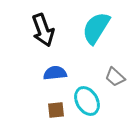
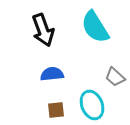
cyan semicircle: moved 1 px left, 1 px up; rotated 64 degrees counterclockwise
blue semicircle: moved 3 px left, 1 px down
cyan ellipse: moved 5 px right, 4 px down; rotated 8 degrees clockwise
